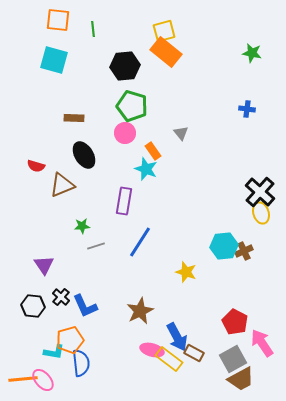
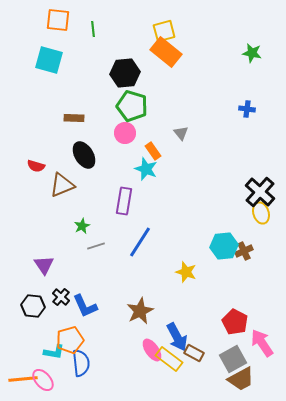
cyan square at (54, 60): moved 5 px left
black hexagon at (125, 66): moved 7 px down
green star at (82, 226): rotated 21 degrees counterclockwise
pink ellipse at (152, 350): rotated 40 degrees clockwise
